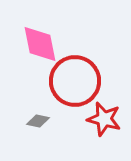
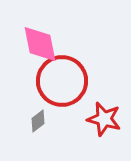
red circle: moved 13 px left
gray diamond: rotated 50 degrees counterclockwise
